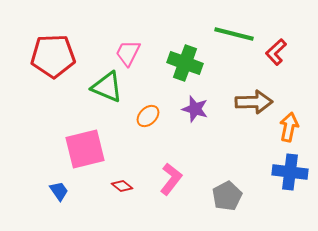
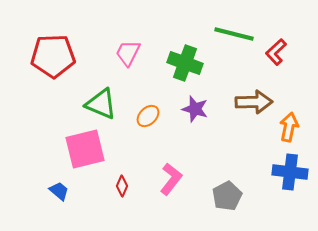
green triangle: moved 6 px left, 17 px down
red diamond: rotated 75 degrees clockwise
blue trapezoid: rotated 15 degrees counterclockwise
